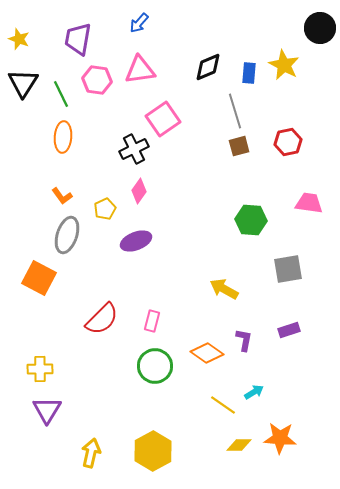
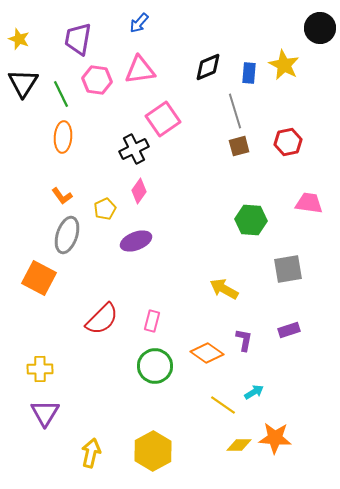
purple triangle at (47, 410): moved 2 px left, 3 px down
orange star at (280, 438): moved 5 px left
